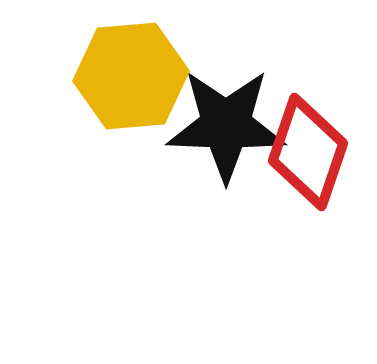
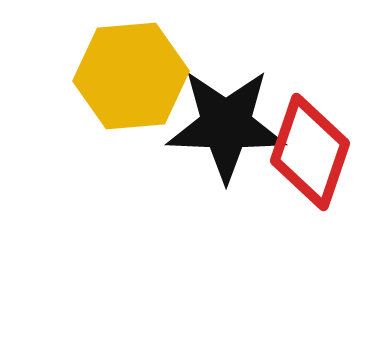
red diamond: moved 2 px right
